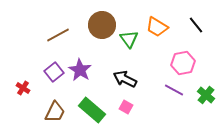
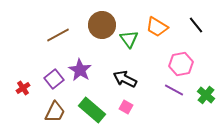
pink hexagon: moved 2 px left, 1 px down
purple square: moved 7 px down
red cross: rotated 24 degrees clockwise
